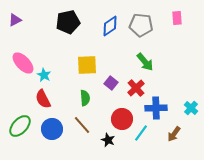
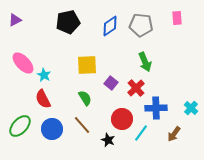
green arrow: rotated 18 degrees clockwise
green semicircle: rotated 28 degrees counterclockwise
